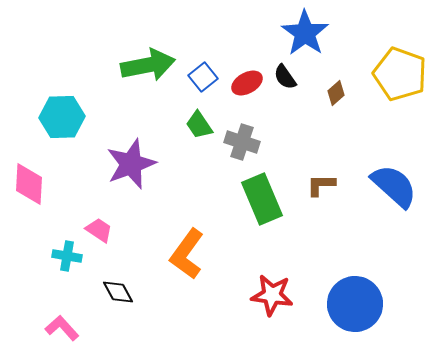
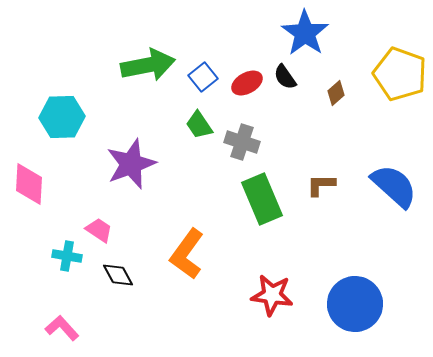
black diamond: moved 17 px up
